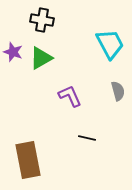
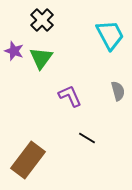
black cross: rotated 35 degrees clockwise
cyan trapezoid: moved 9 px up
purple star: moved 1 px right, 1 px up
green triangle: rotated 25 degrees counterclockwise
black line: rotated 18 degrees clockwise
brown rectangle: rotated 48 degrees clockwise
